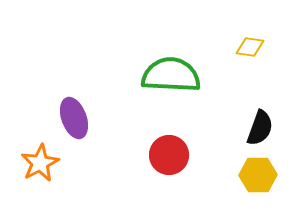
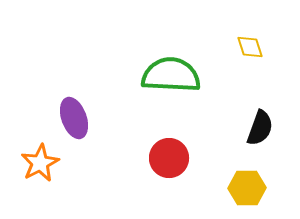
yellow diamond: rotated 64 degrees clockwise
red circle: moved 3 px down
yellow hexagon: moved 11 px left, 13 px down
